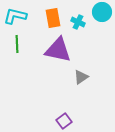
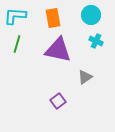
cyan circle: moved 11 px left, 3 px down
cyan L-shape: rotated 10 degrees counterclockwise
cyan cross: moved 18 px right, 19 px down
green line: rotated 18 degrees clockwise
gray triangle: moved 4 px right
purple square: moved 6 px left, 20 px up
